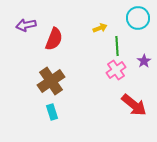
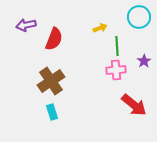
cyan circle: moved 1 px right, 1 px up
pink cross: rotated 30 degrees clockwise
